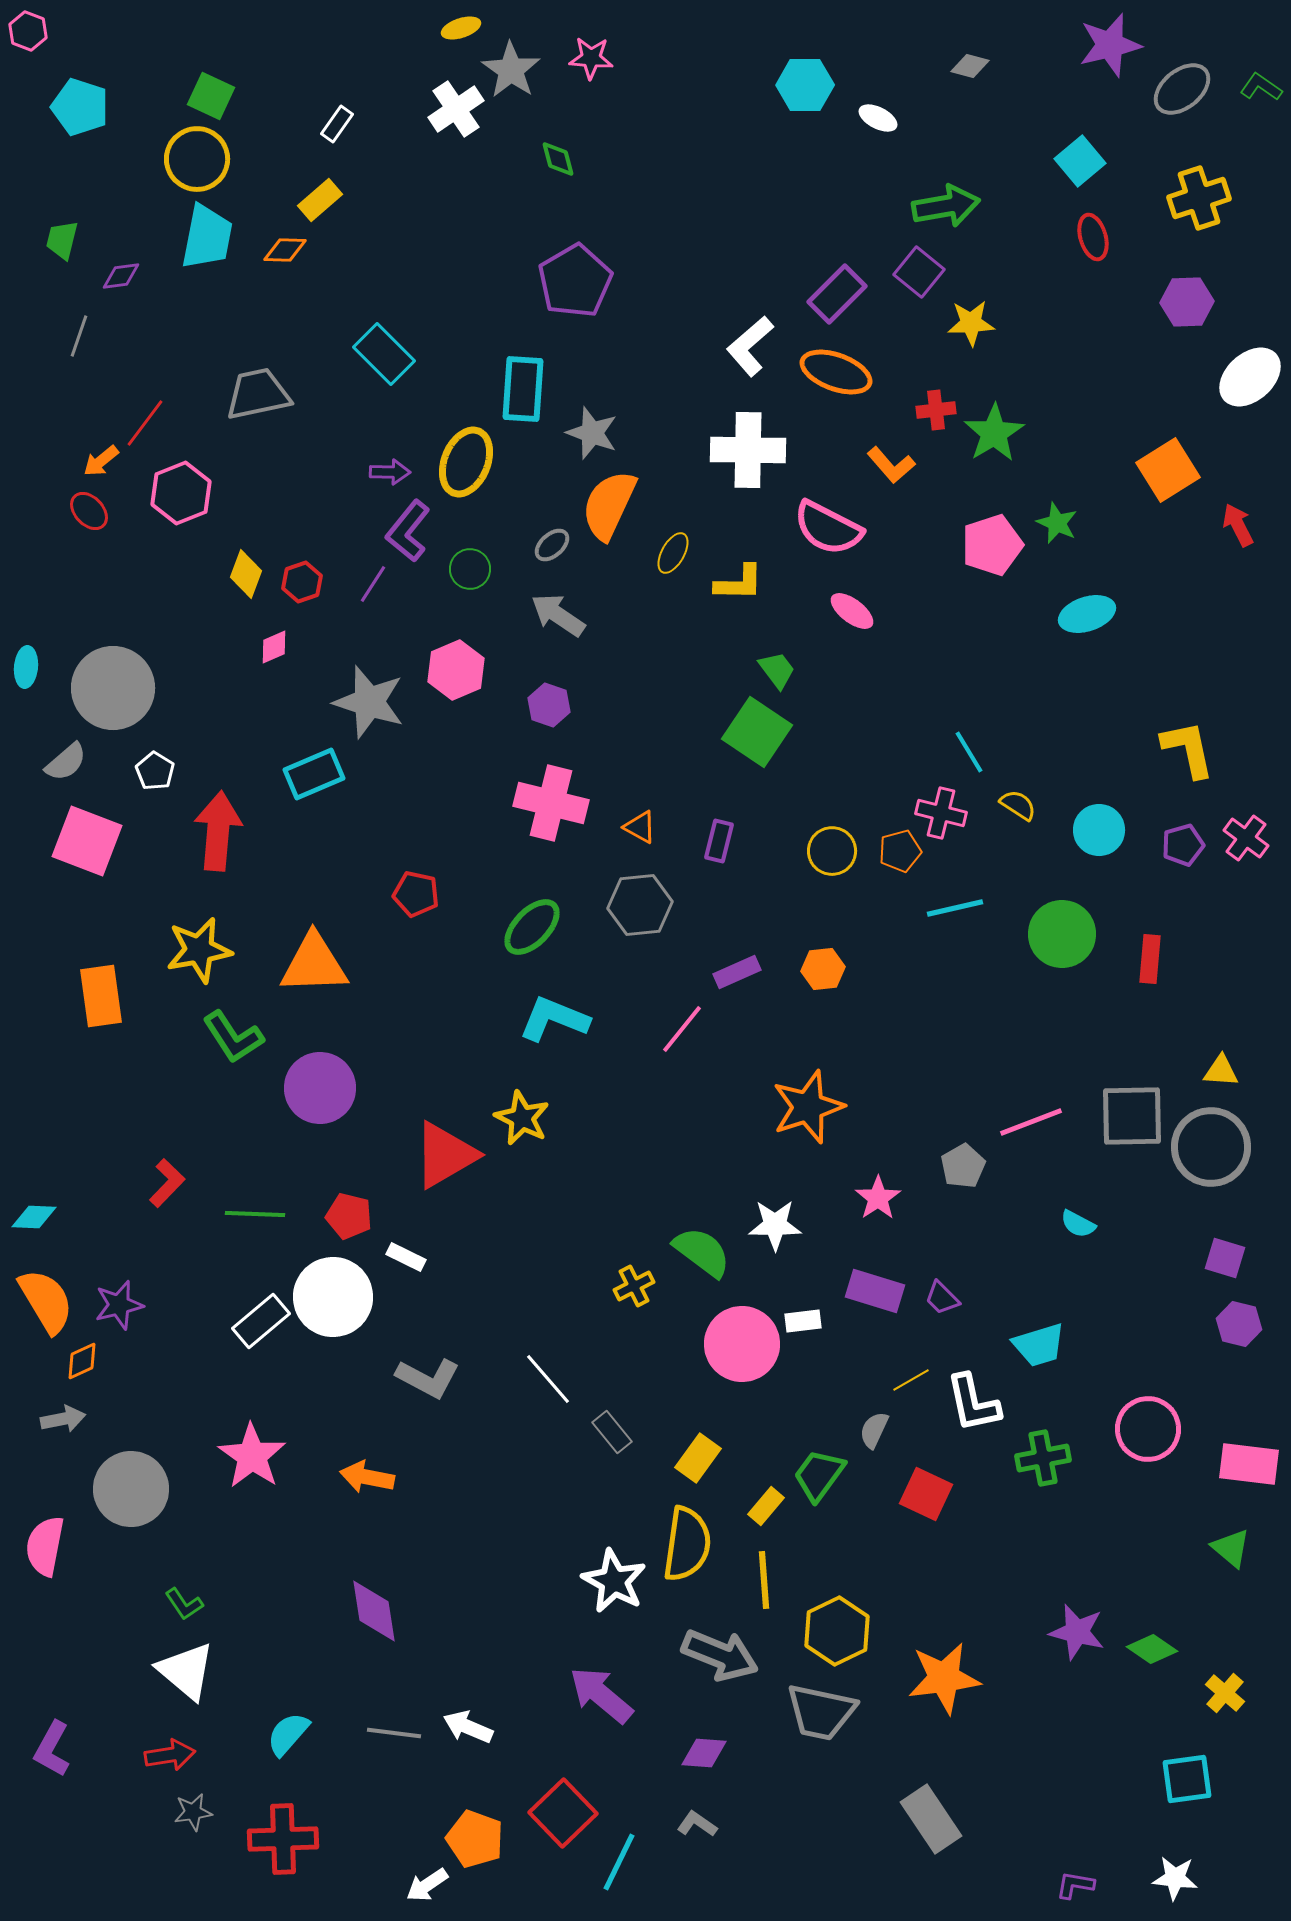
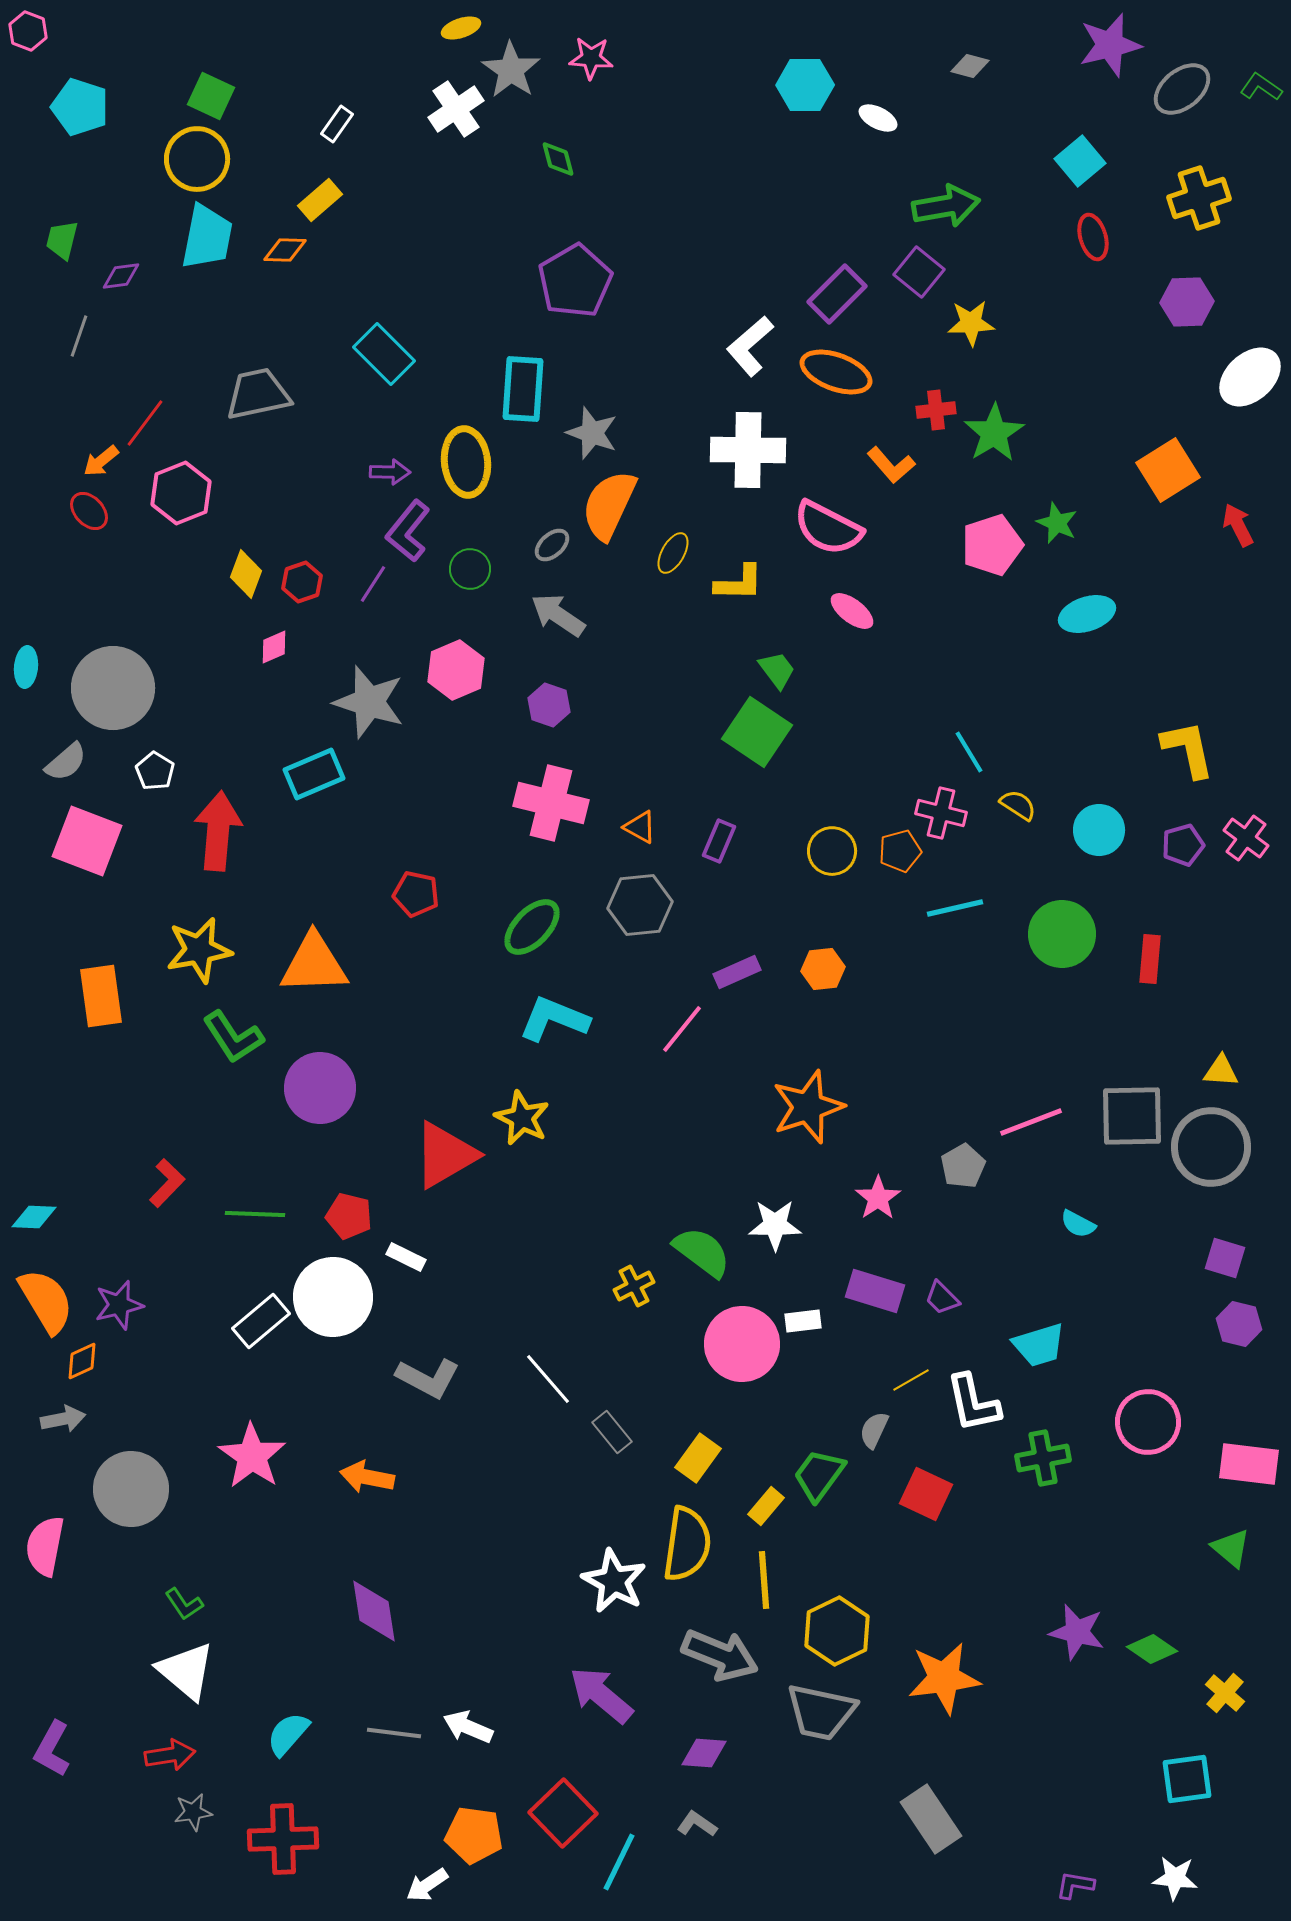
yellow ellipse at (466, 462): rotated 28 degrees counterclockwise
purple rectangle at (719, 841): rotated 9 degrees clockwise
pink circle at (1148, 1429): moved 7 px up
orange pentagon at (475, 1839): moved 1 px left, 4 px up; rotated 12 degrees counterclockwise
